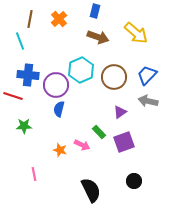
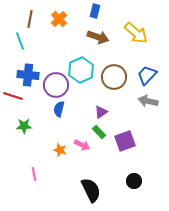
purple triangle: moved 19 px left
purple square: moved 1 px right, 1 px up
